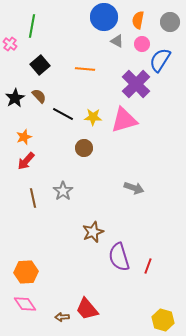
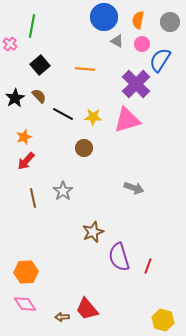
pink triangle: moved 3 px right
